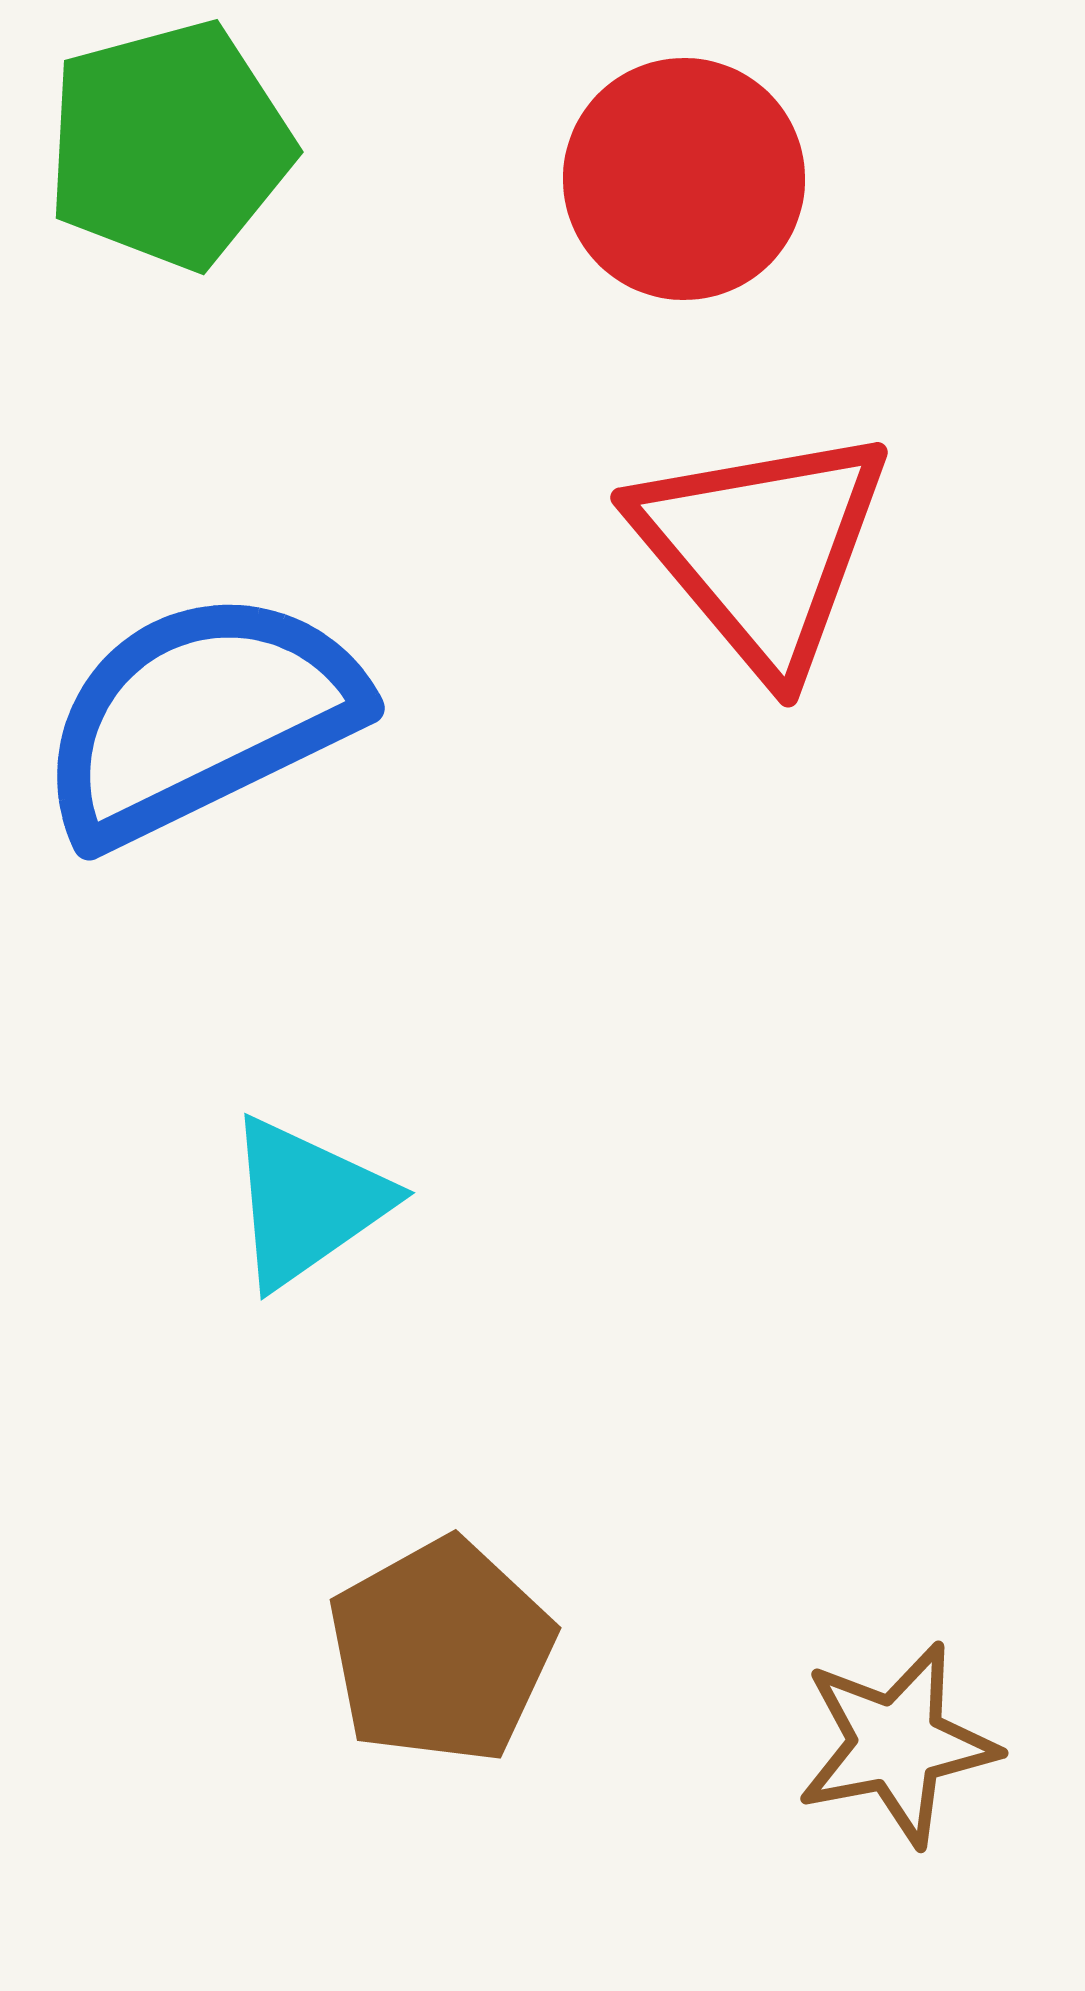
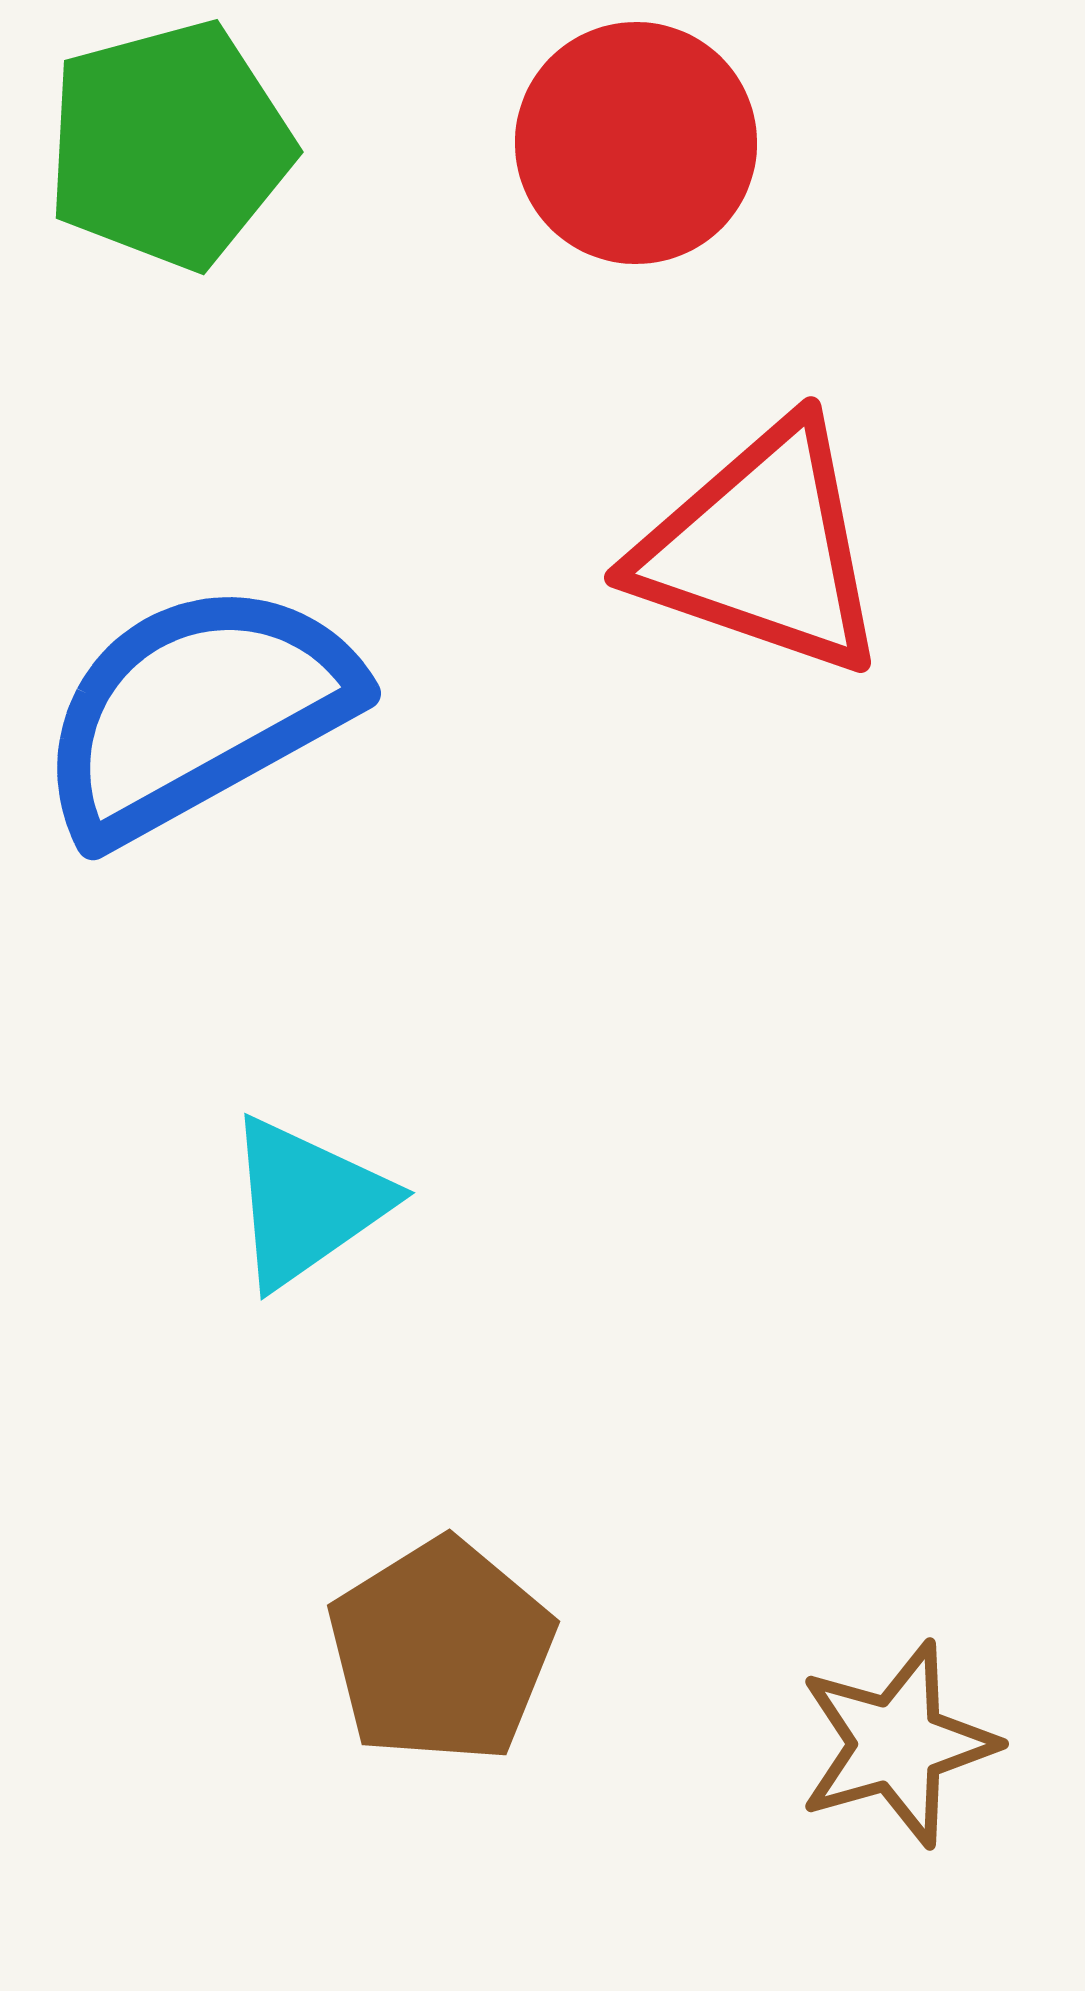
red circle: moved 48 px left, 36 px up
red triangle: rotated 31 degrees counterclockwise
blue semicircle: moved 3 px left, 6 px up; rotated 3 degrees counterclockwise
brown pentagon: rotated 3 degrees counterclockwise
brown star: rotated 5 degrees counterclockwise
